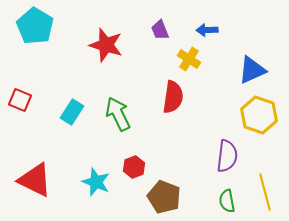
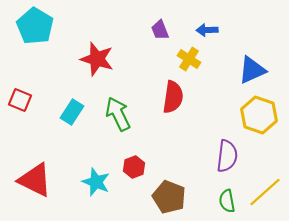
red star: moved 9 px left, 14 px down
yellow line: rotated 63 degrees clockwise
brown pentagon: moved 5 px right
